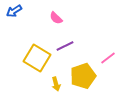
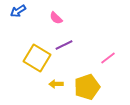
blue arrow: moved 4 px right
purple line: moved 1 px left, 1 px up
yellow pentagon: moved 4 px right, 11 px down
yellow arrow: rotated 104 degrees clockwise
